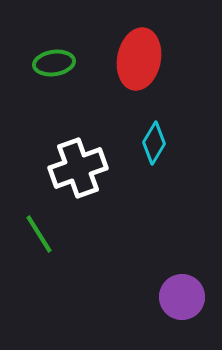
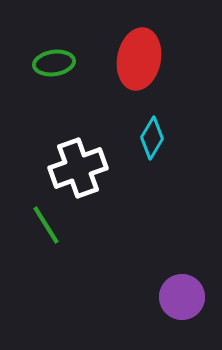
cyan diamond: moved 2 px left, 5 px up
green line: moved 7 px right, 9 px up
